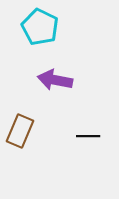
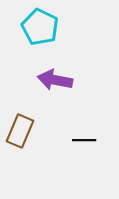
black line: moved 4 px left, 4 px down
